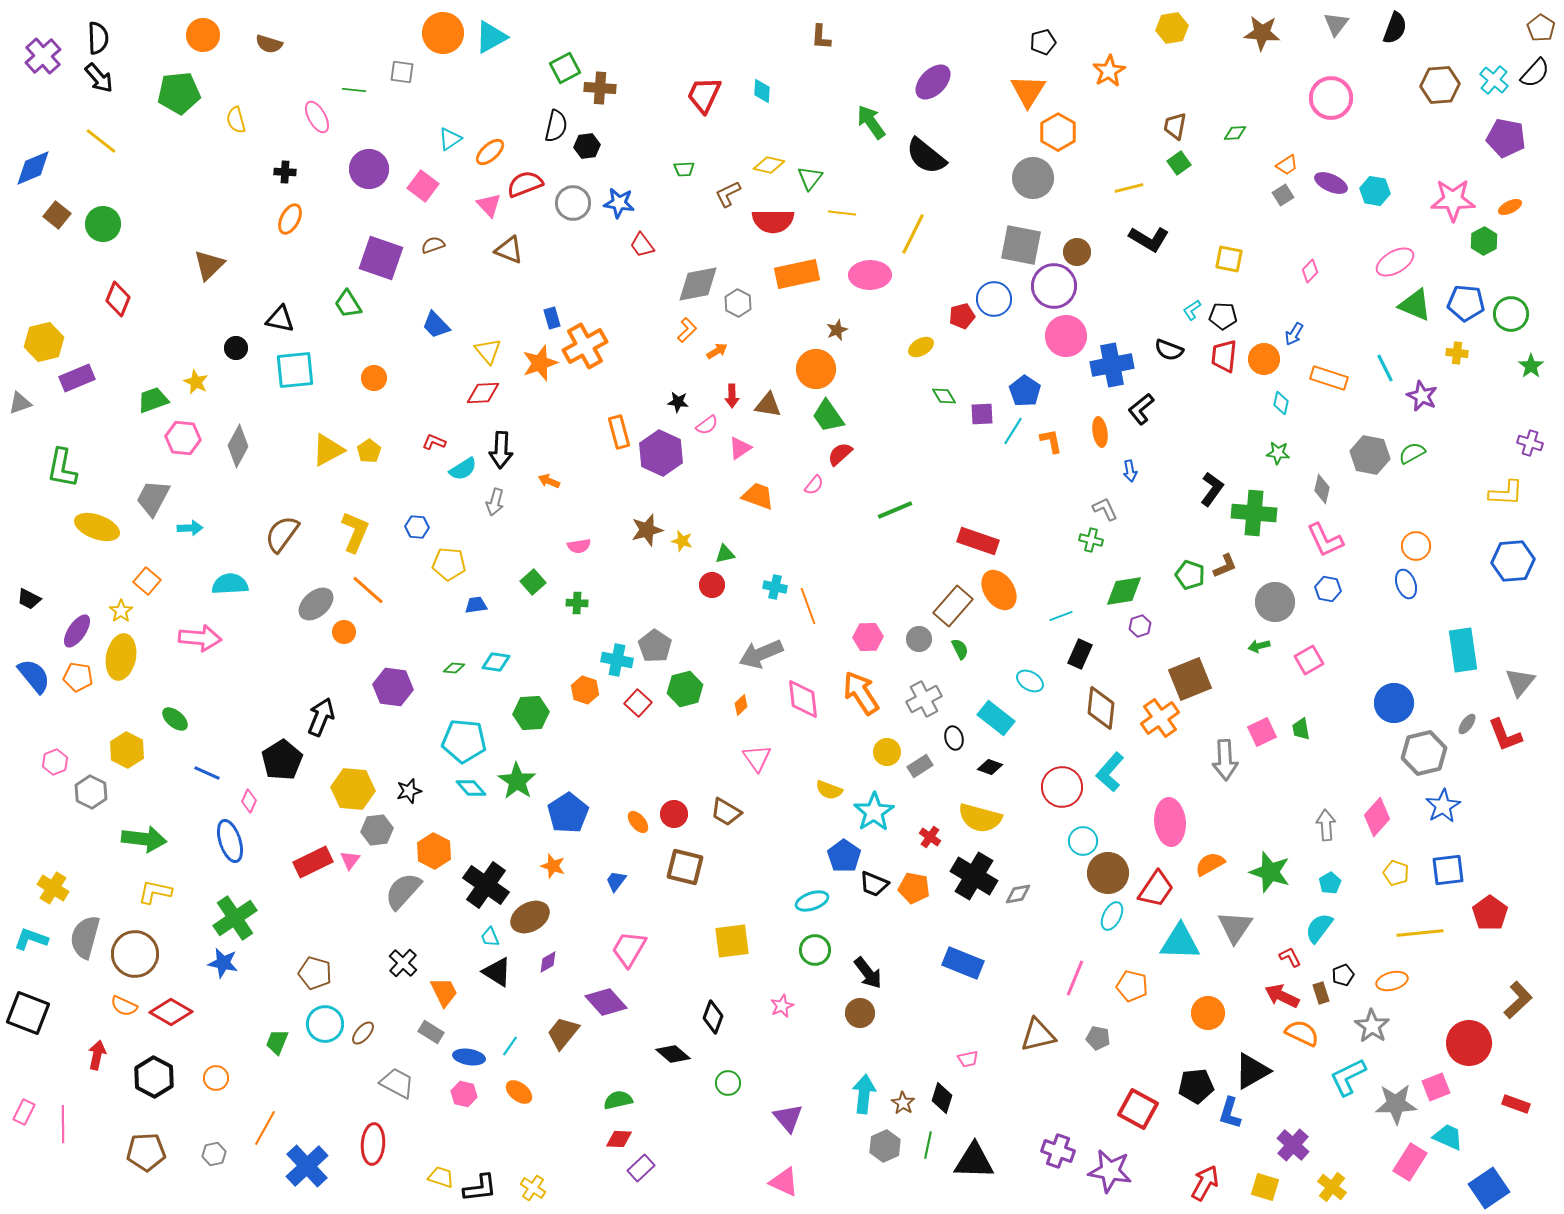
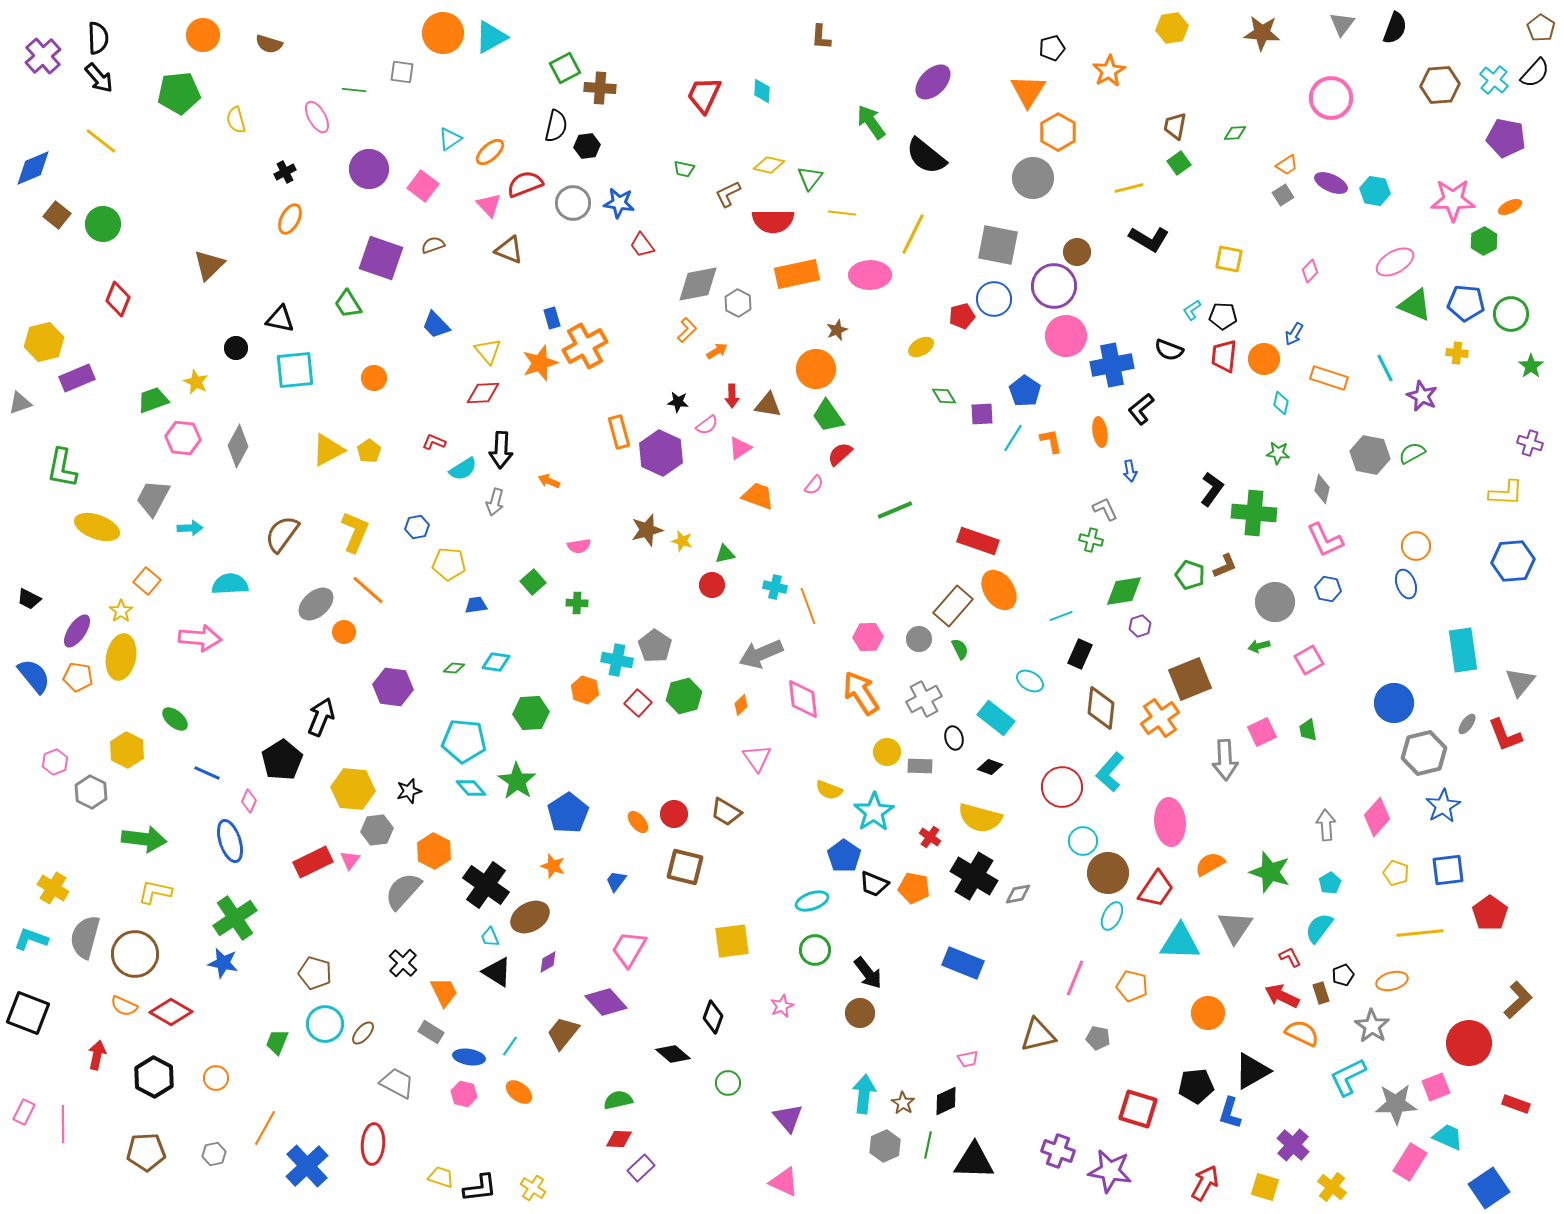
gray triangle at (1336, 24): moved 6 px right
black pentagon at (1043, 42): moved 9 px right, 6 px down
green trapezoid at (684, 169): rotated 15 degrees clockwise
black cross at (285, 172): rotated 30 degrees counterclockwise
gray square at (1021, 245): moved 23 px left
cyan line at (1013, 431): moved 7 px down
blue hexagon at (417, 527): rotated 15 degrees counterclockwise
green hexagon at (685, 689): moved 1 px left, 7 px down
green trapezoid at (1301, 729): moved 7 px right, 1 px down
gray rectangle at (920, 766): rotated 35 degrees clockwise
black diamond at (942, 1098): moved 4 px right, 3 px down; rotated 48 degrees clockwise
red square at (1138, 1109): rotated 12 degrees counterclockwise
